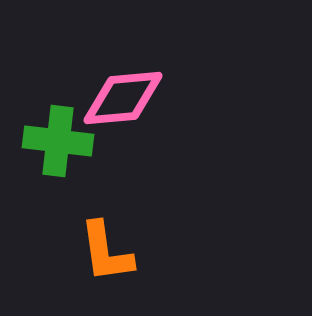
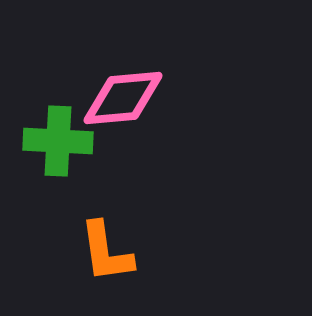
green cross: rotated 4 degrees counterclockwise
